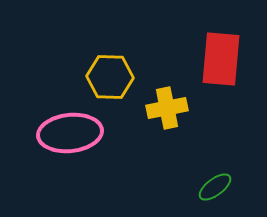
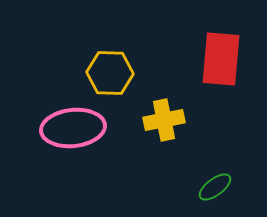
yellow hexagon: moved 4 px up
yellow cross: moved 3 px left, 12 px down
pink ellipse: moved 3 px right, 5 px up
